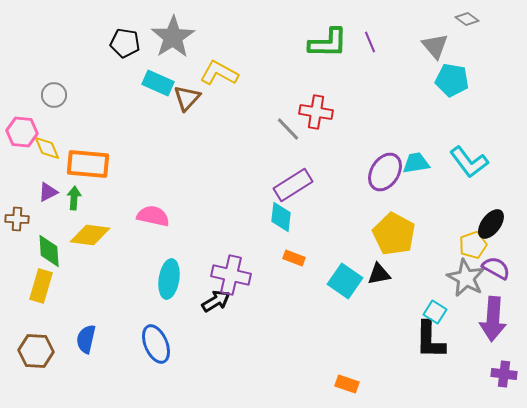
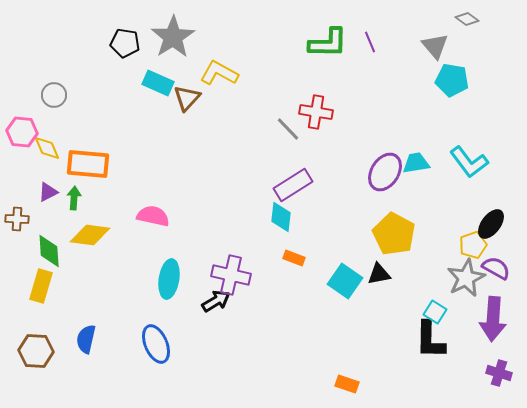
gray star at (466, 278): rotated 18 degrees clockwise
purple cross at (504, 374): moved 5 px left, 1 px up; rotated 10 degrees clockwise
